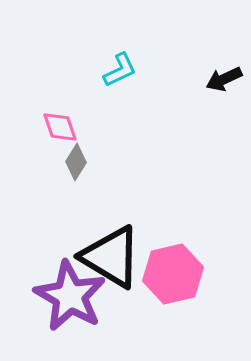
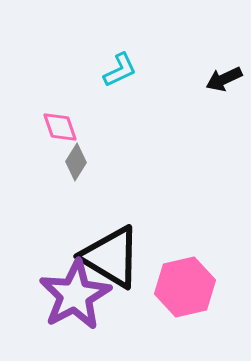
pink hexagon: moved 12 px right, 13 px down
purple star: moved 5 px right, 1 px up; rotated 14 degrees clockwise
